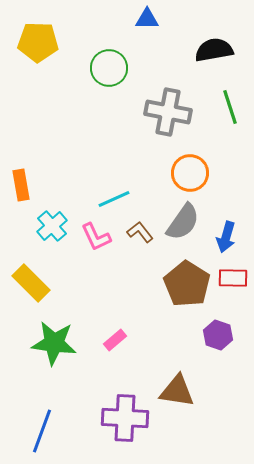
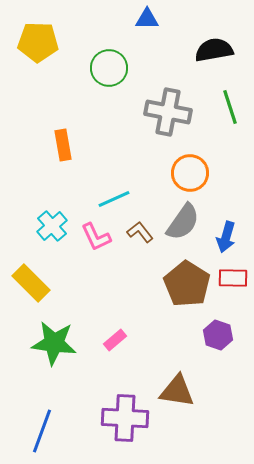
orange rectangle: moved 42 px right, 40 px up
